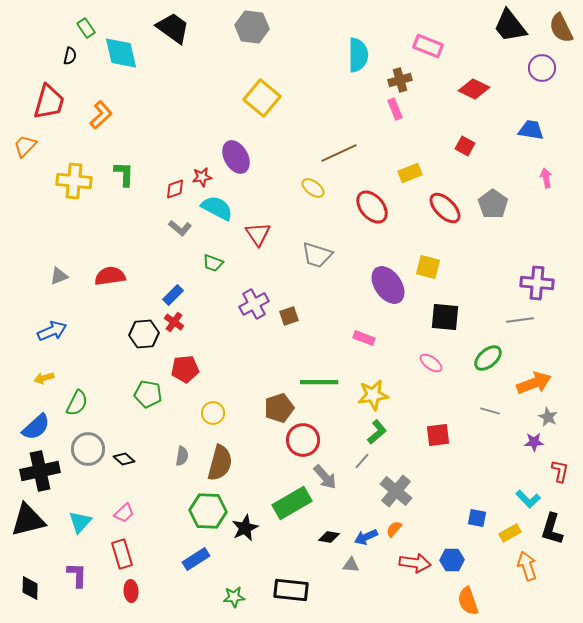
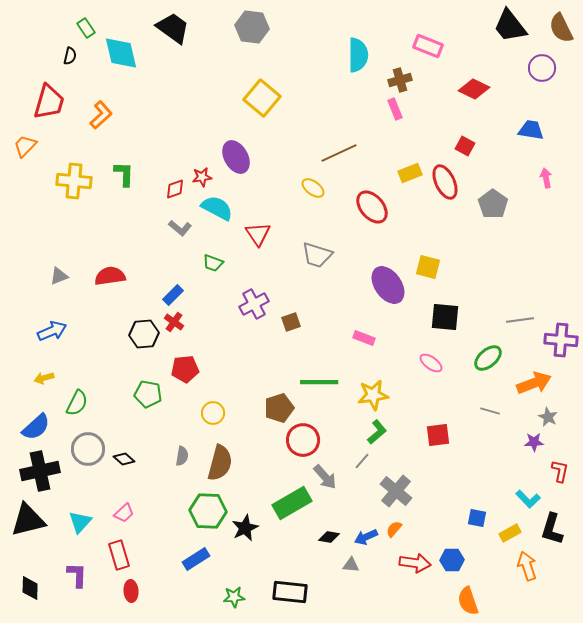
red ellipse at (445, 208): moved 26 px up; rotated 20 degrees clockwise
purple cross at (537, 283): moved 24 px right, 57 px down
brown square at (289, 316): moved 2 px right, 6 px down
red rectangle at (122, 554): moved 3 px left, 1 px down
black rectangle at (291, 590): moved 1 px left, 2 px down
